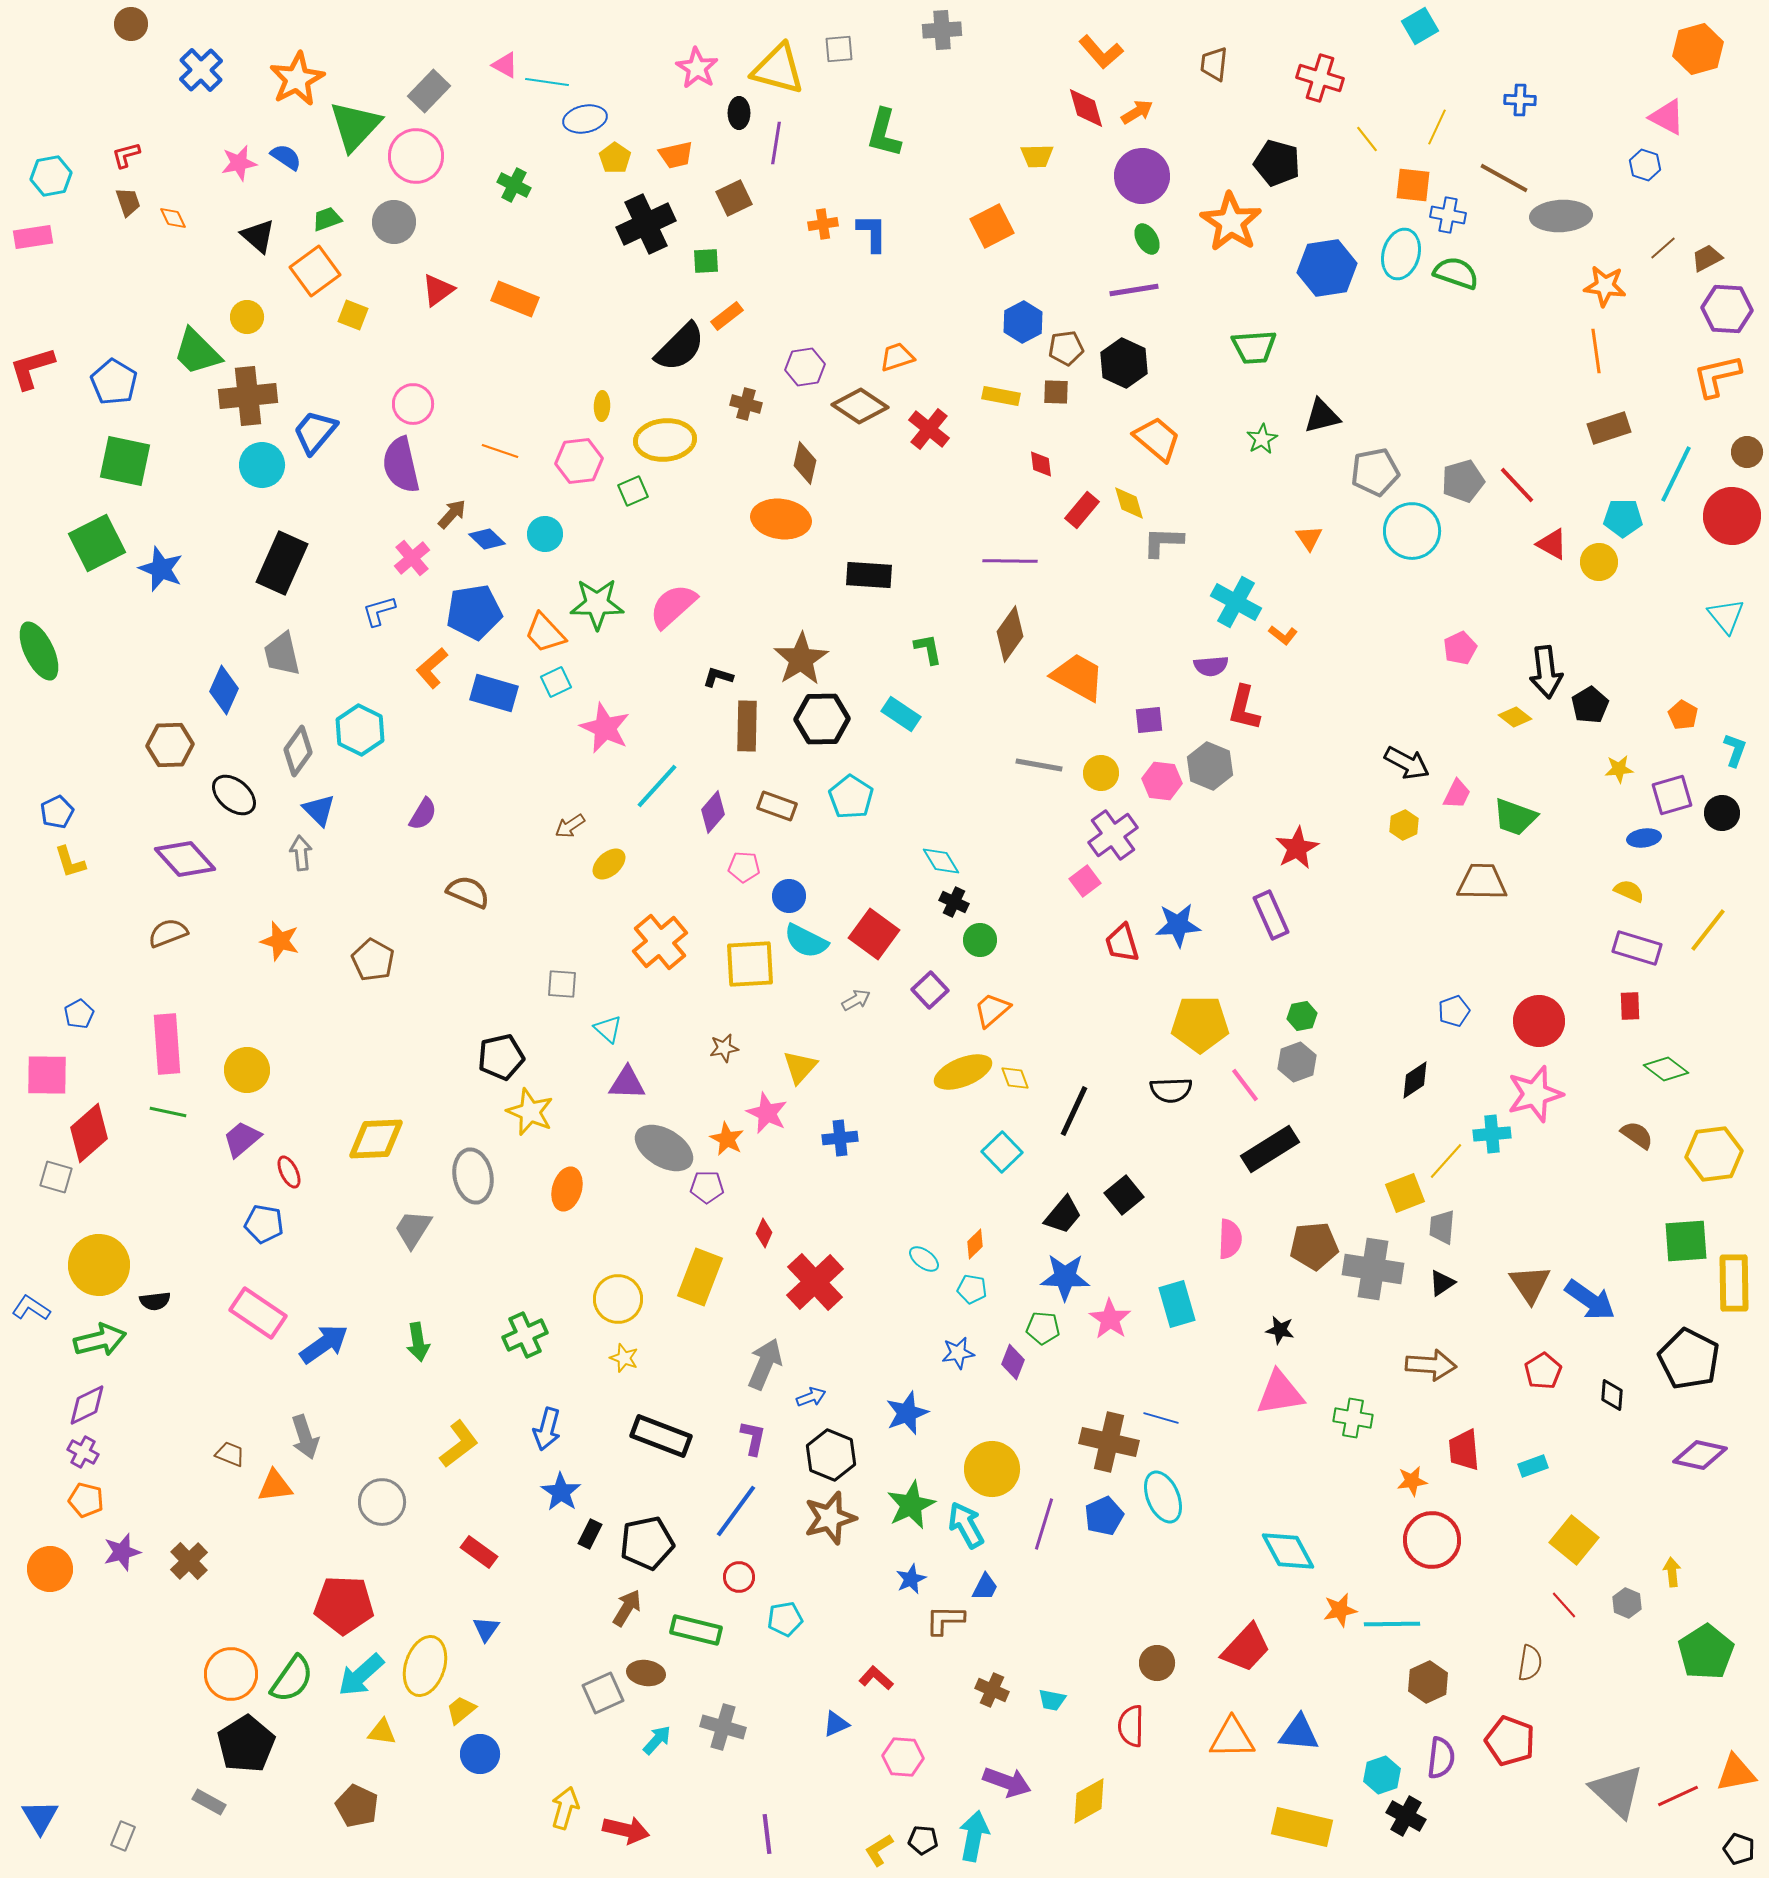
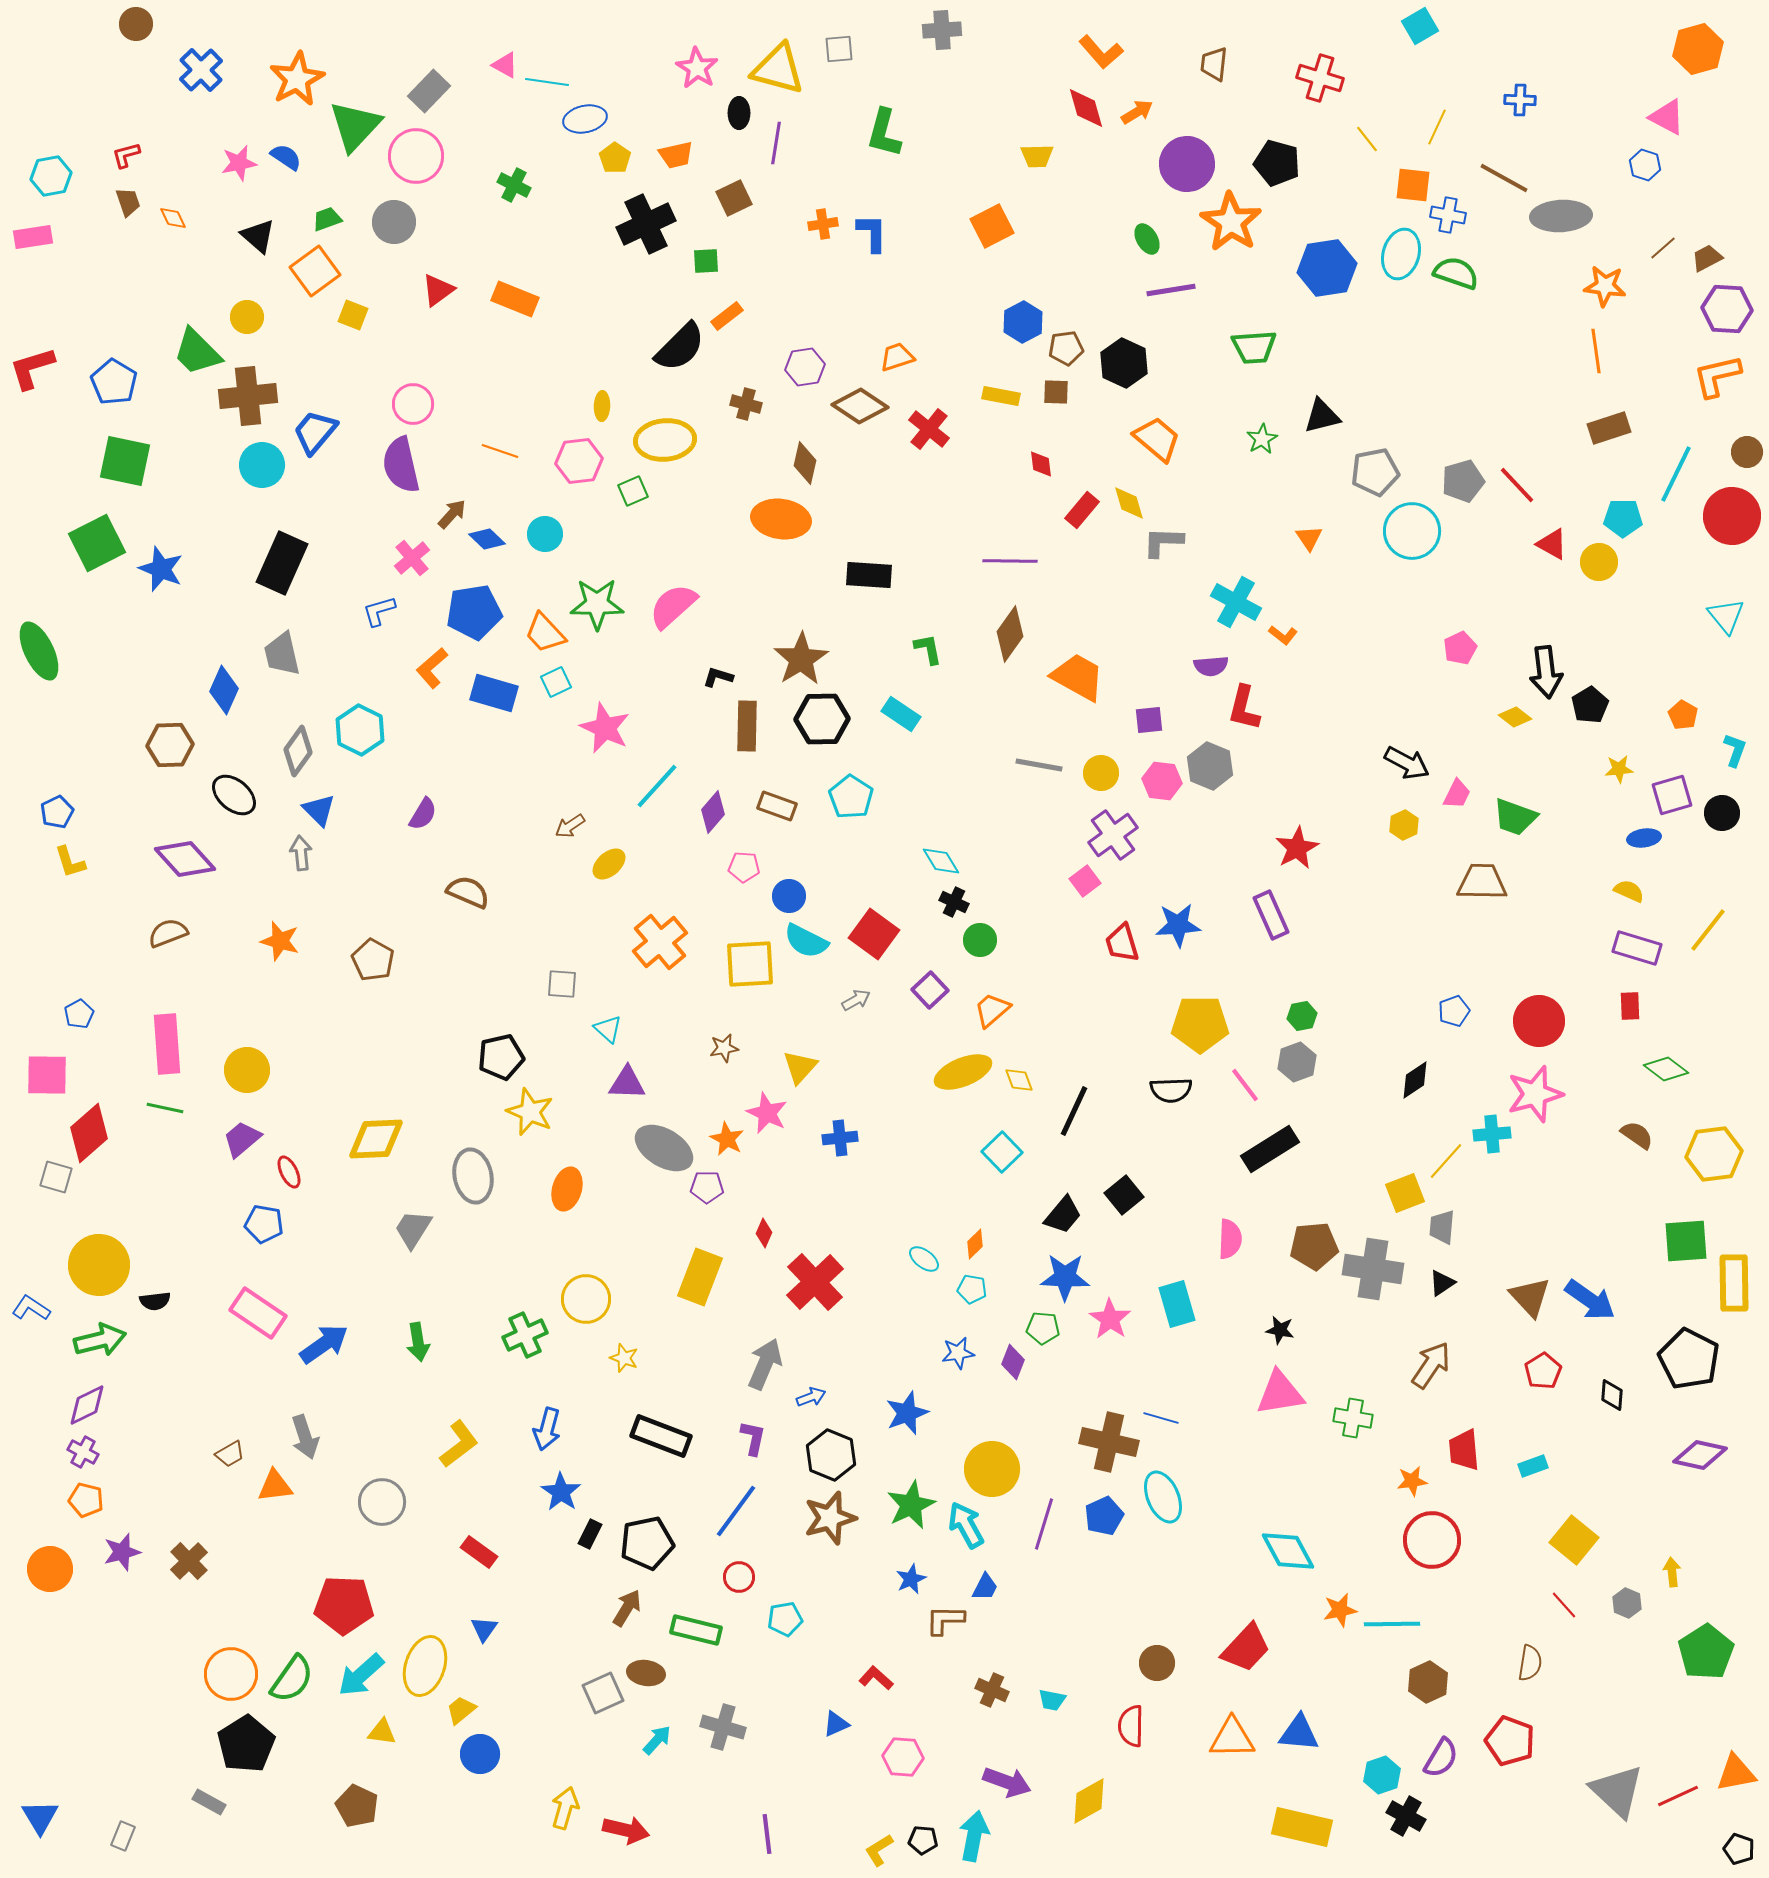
brown circle at (131, 24): moved 5 px right
purple circle at (1142, 176): moved 45 px right, 12 px up
purple line at (1134, 290): moved 37 px right
yellow diamond at (1015, 1078): moved 4 px right, 2 px down
green line at (168, 1112): moved 3 px left, 4 px up
brown triangle at (1530, 1284): moved 13 px down; rotated 9 degrees counterclockwise
yellow circle at (618, 1299): moved 32 px left
brown arrow at (1431, 1365): rotated 60 degrees counterclockwise
brown trapezoid at (230, 1454): rotated 128 degrees clockwise
blue triangle at (486, 1629): moved 2 px left
purple semicircle at (1441, 1758): rotated 24 degrees clockwise
